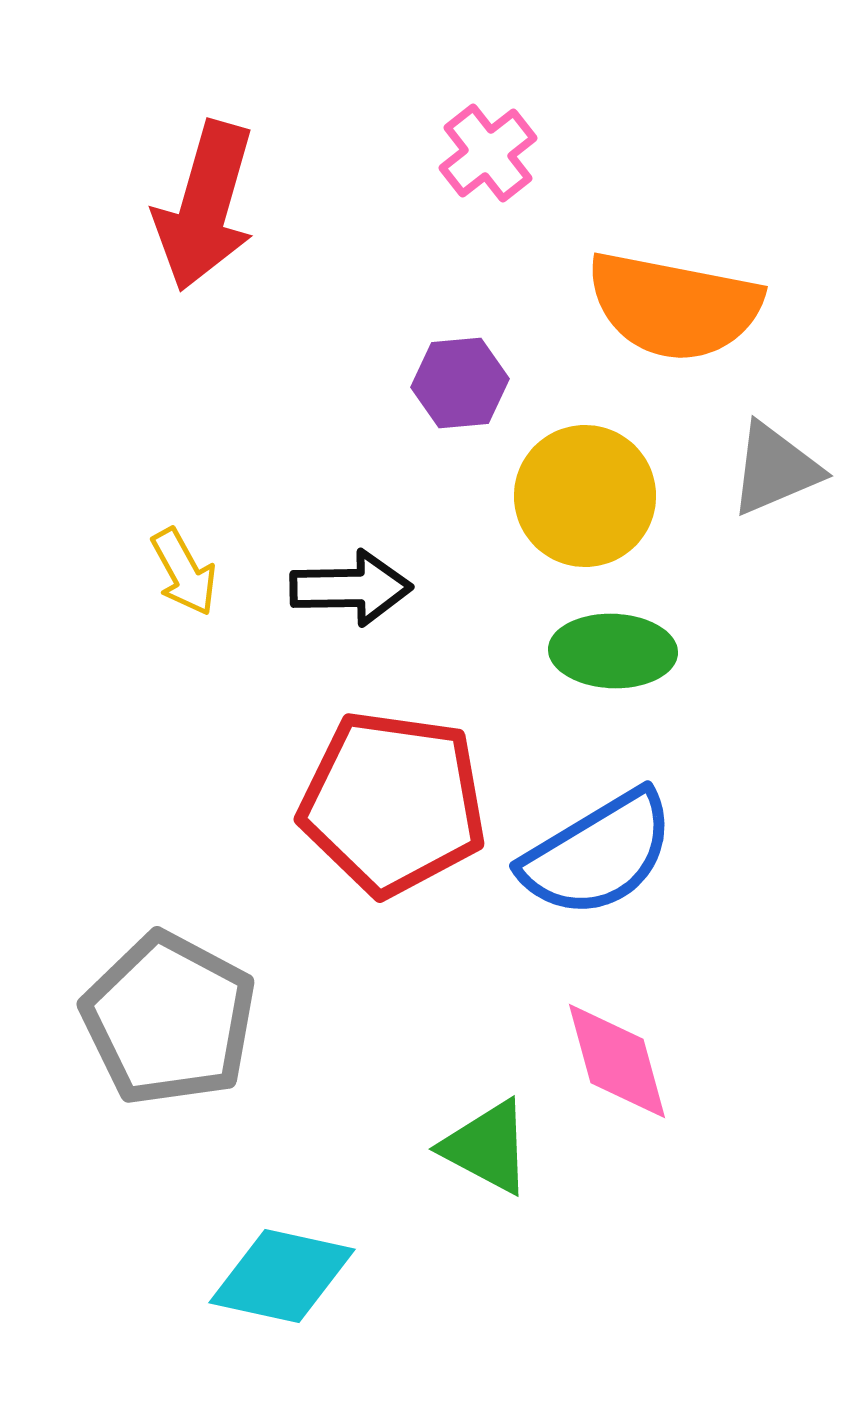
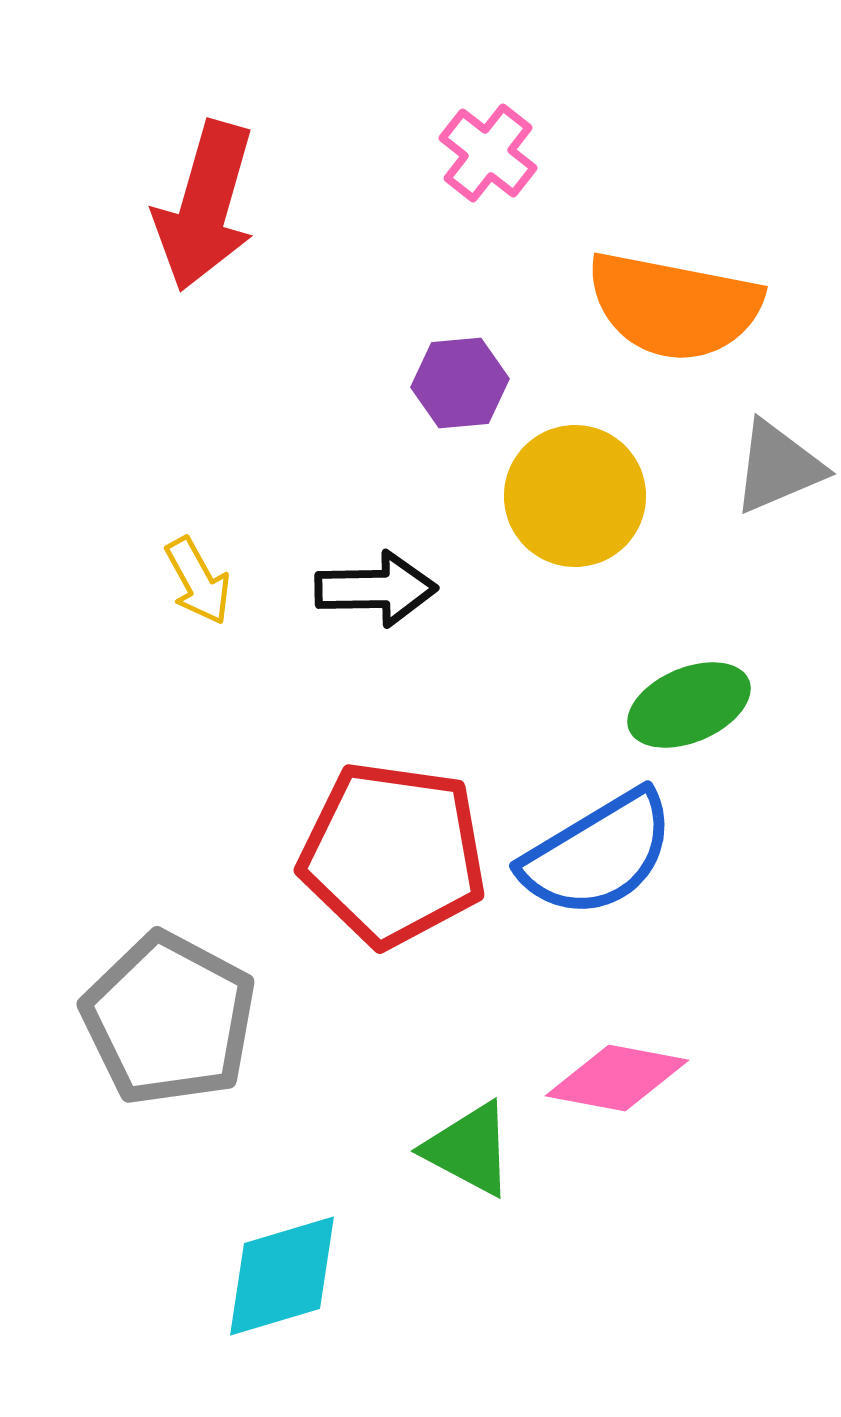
pink cross: rotated 14 degrees counterclockwise
gray triangle: moved 3 px right, 2 px up
yellow circle: moved 10 px left
yellow arrow: moved 14 px right, 9 px down
black arrow: moved 25 px right, 1 px down
green ellipse: moved 76 px right, 54 px down; rotated 25 degrees counterclockwise
red pentagon: moved 51 px down
pink diamond: moved 17 px down; rotated 64 degrees counterclockwise
green triangle: moved 18 px left, 2 px down
cyan diamond: rotated 29 degrees counterclockwise
